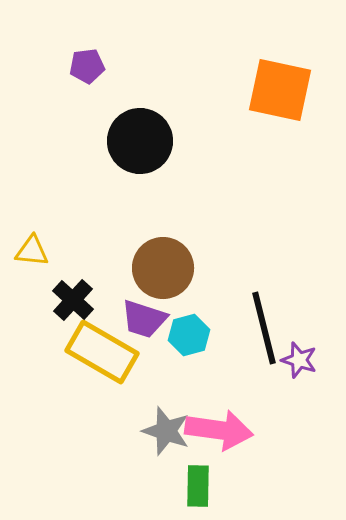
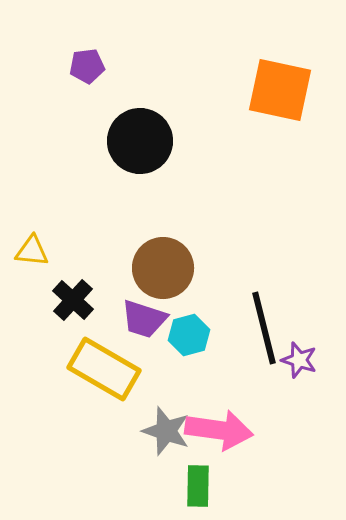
yellow rectangle: moved 2 px right, 17 px down
